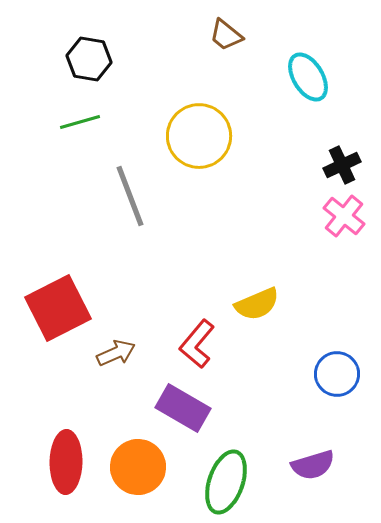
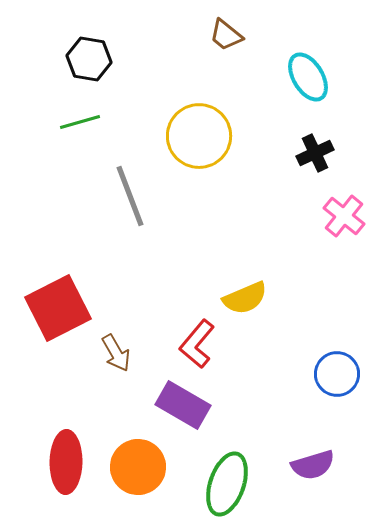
black cross: moved 27 px left, 12 px up
yellow semicircle: moved 12 px left, 6 px up
brown arrow: rotated 84 degrees clockwise
purple rectangle: moved 3 px up
green ellipse: moved 1 px right, 2 px down
